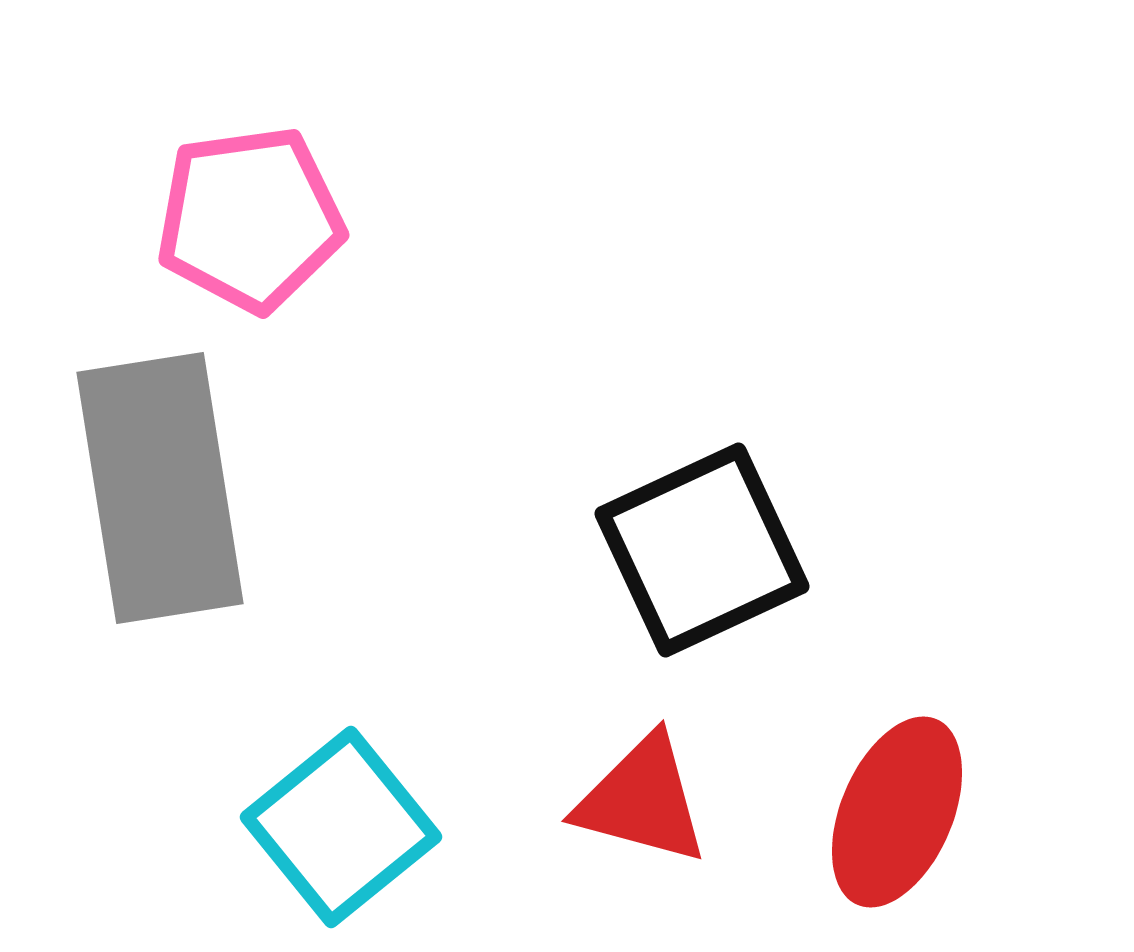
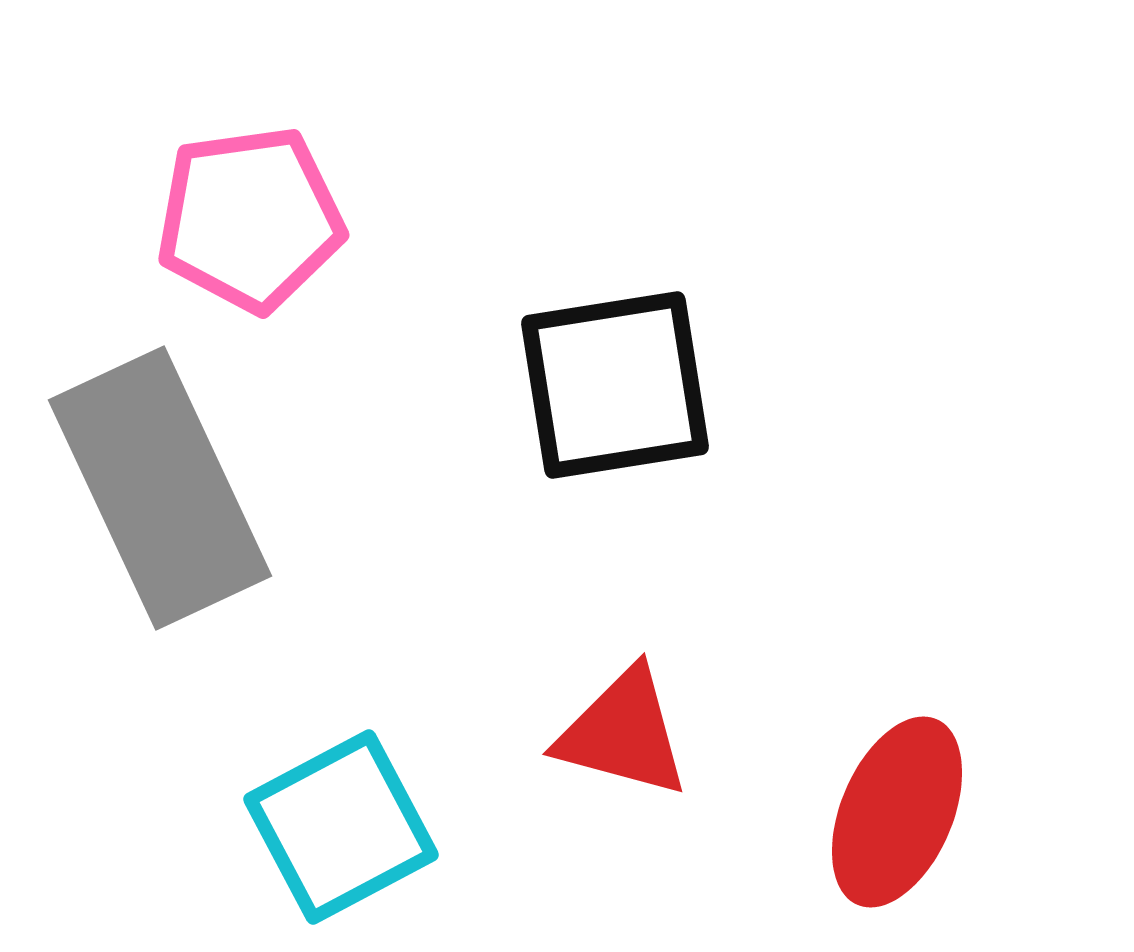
gray rectangle: rotated 16 degrees counterclockwise
black square: moved 87 px left, 165 px up; rotated 16 degrees clockwise
red triangle: moved 19 px left, 67 px up
cyan square: rotated 11 degrees clockwise
